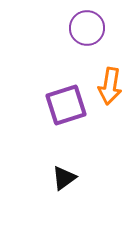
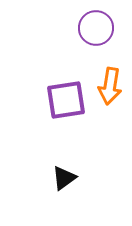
purple circle: moved 9 px right
purple square: moved 5 px up; rotated 9 degrees clockwise
